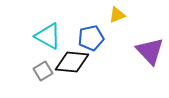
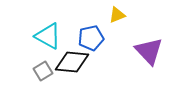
purple triangle: moved 1 px left
